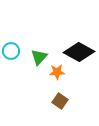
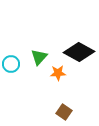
cyan circle: moved 13 px down
orange star: moved 1 px right, 1 px down
brown square: moved 4 px right, 11 px down
